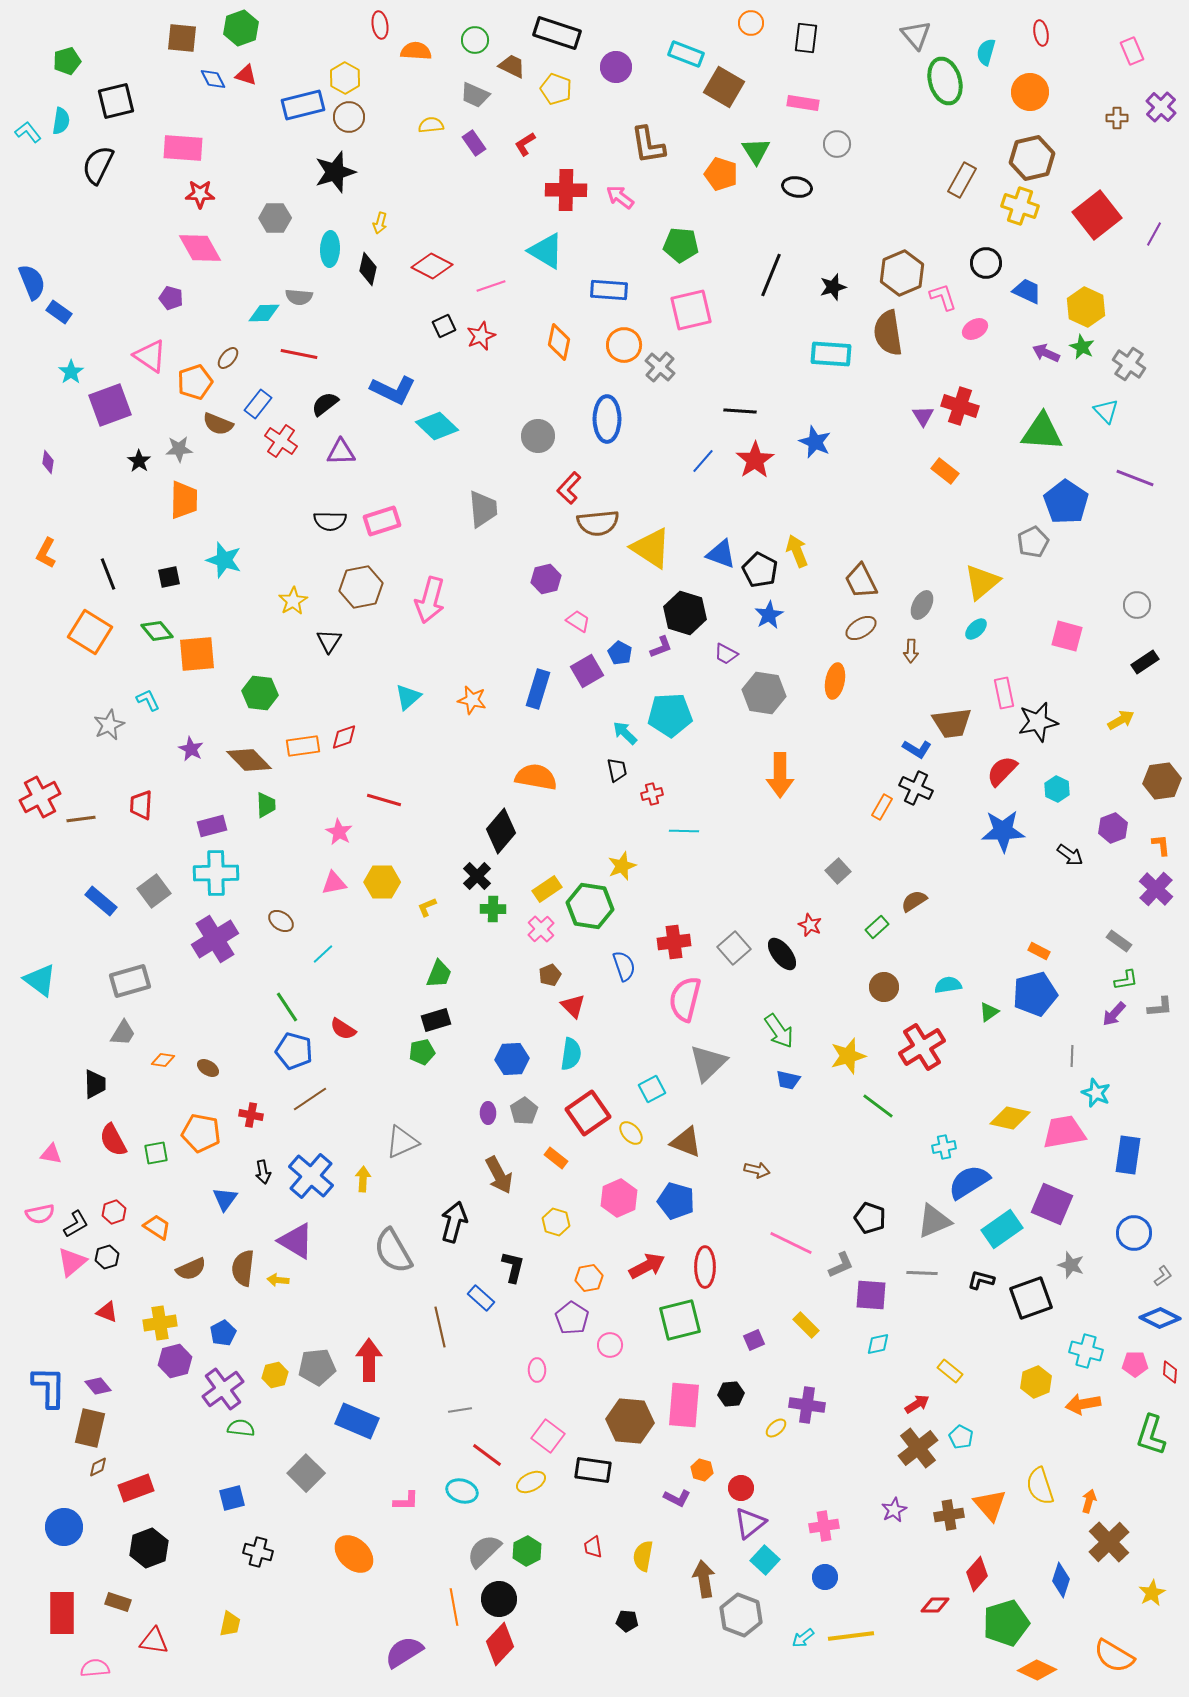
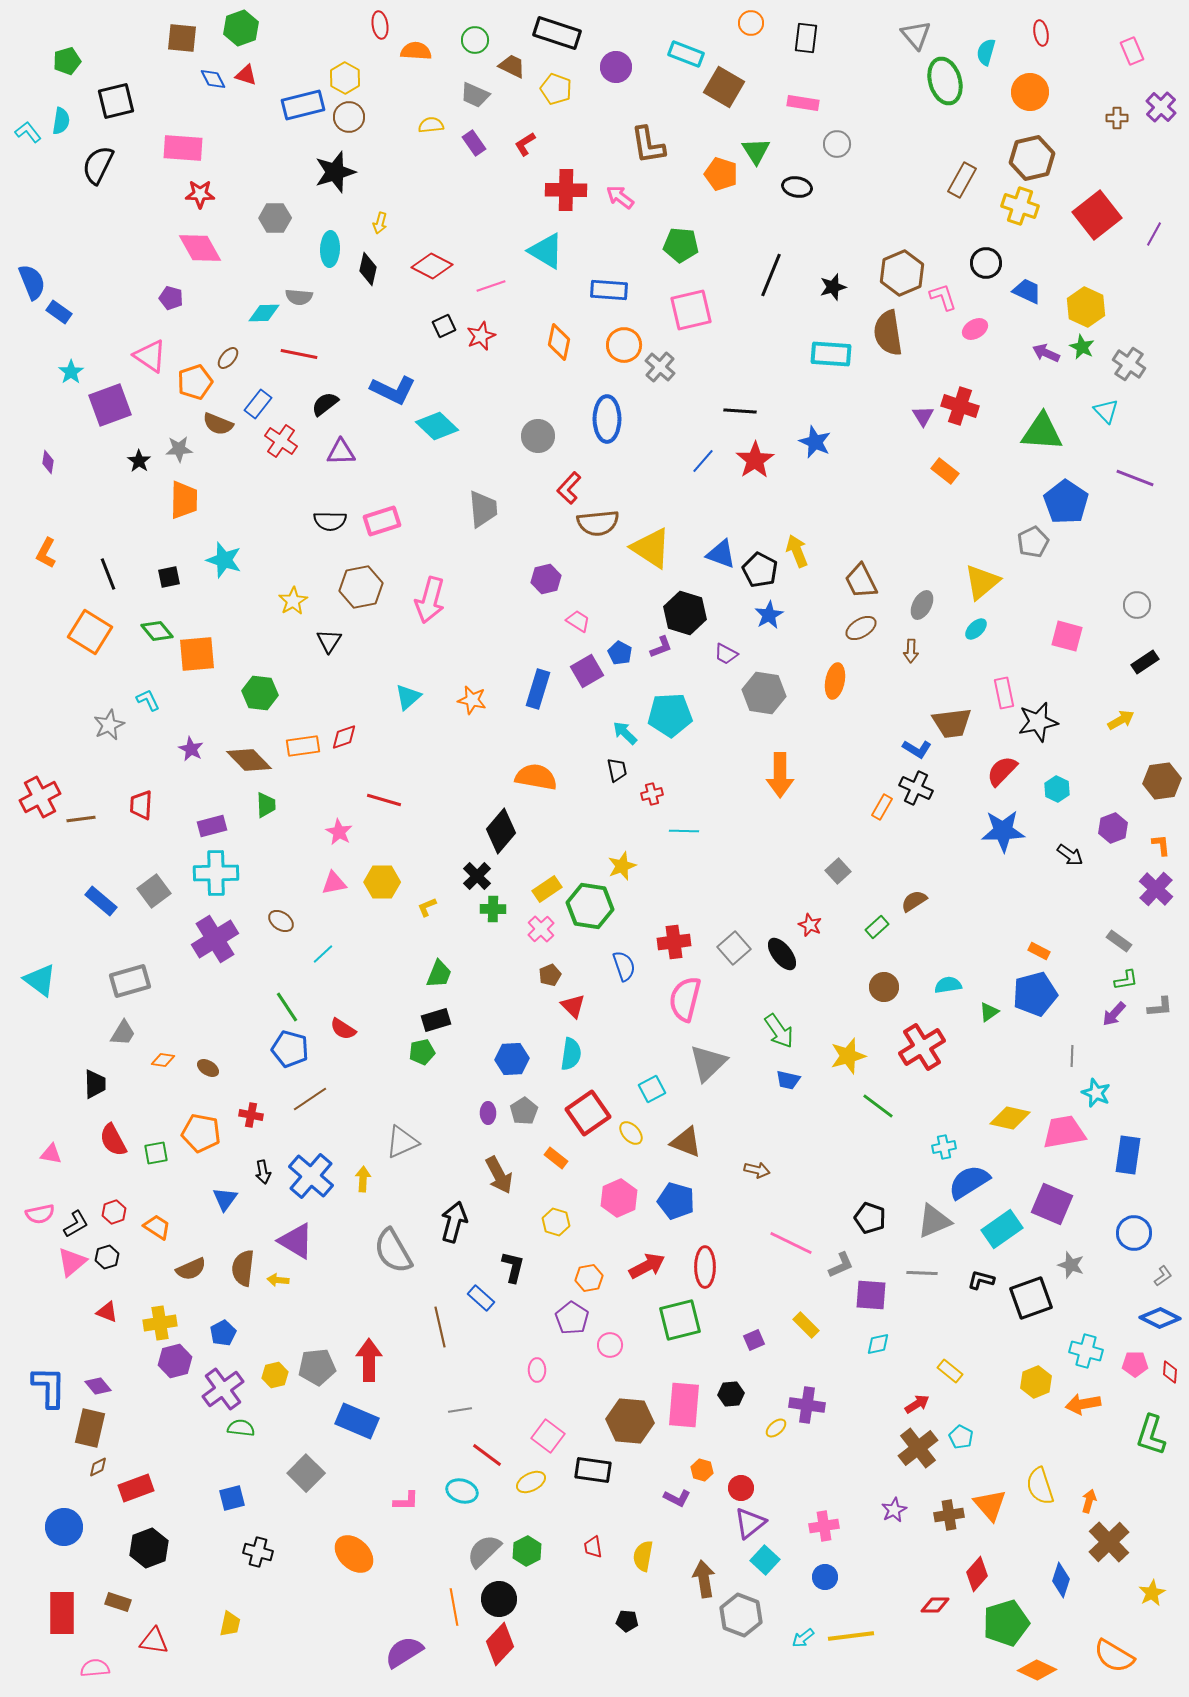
blue pentagon at (294, 1051): moved 4 px left, 2 px up
